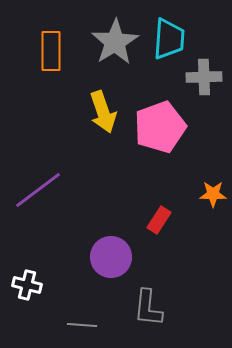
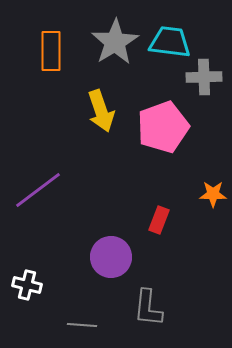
cyan trapezoid: moved 1 px right, 3 px down; rotated 87 degrees counterclockwise
yellow arrow: moved 2 px left, 1 px up
pink pentagon: moved 3 px right
red rectangle: rotated 12 degrees counterclockwise
